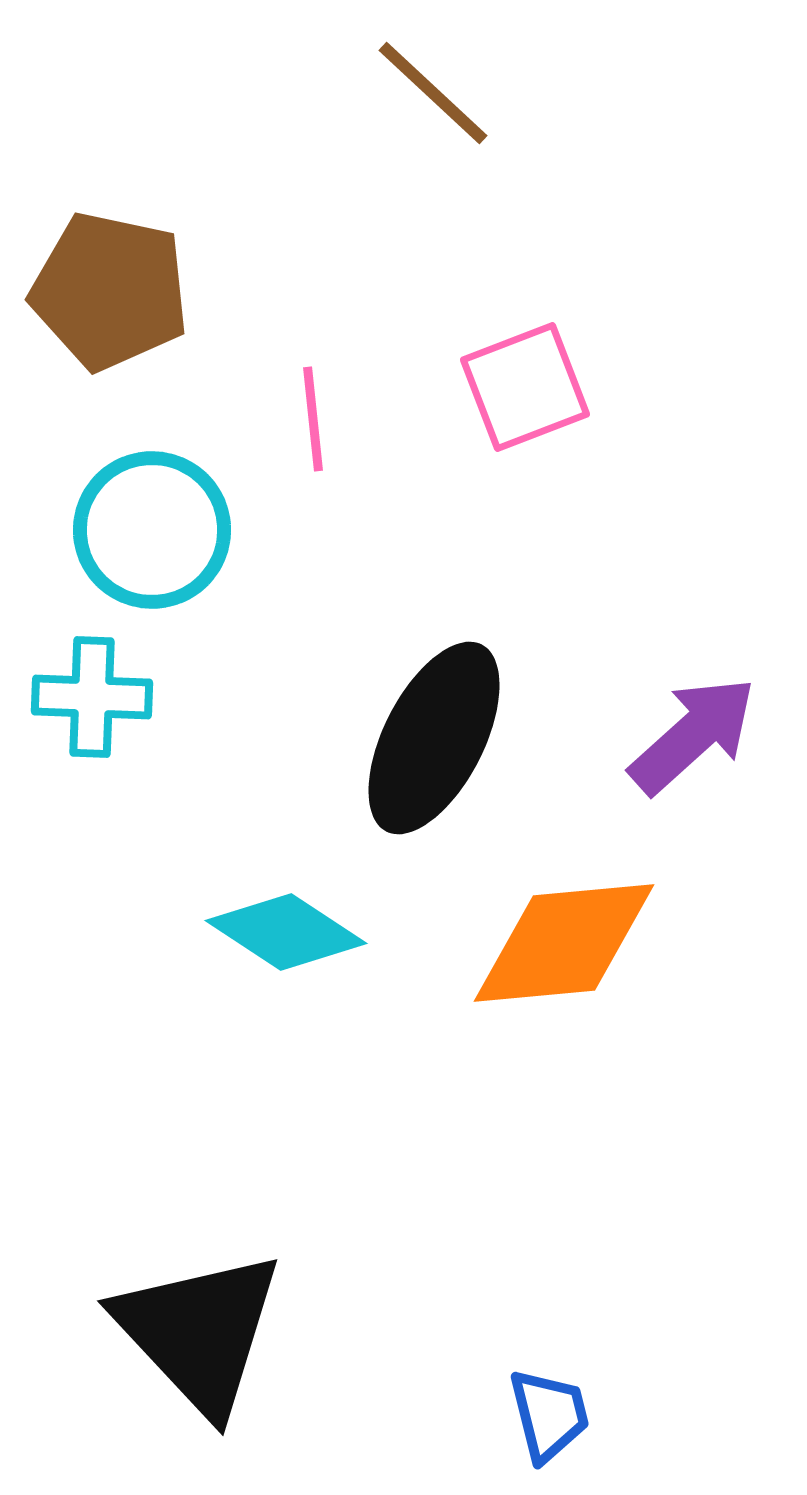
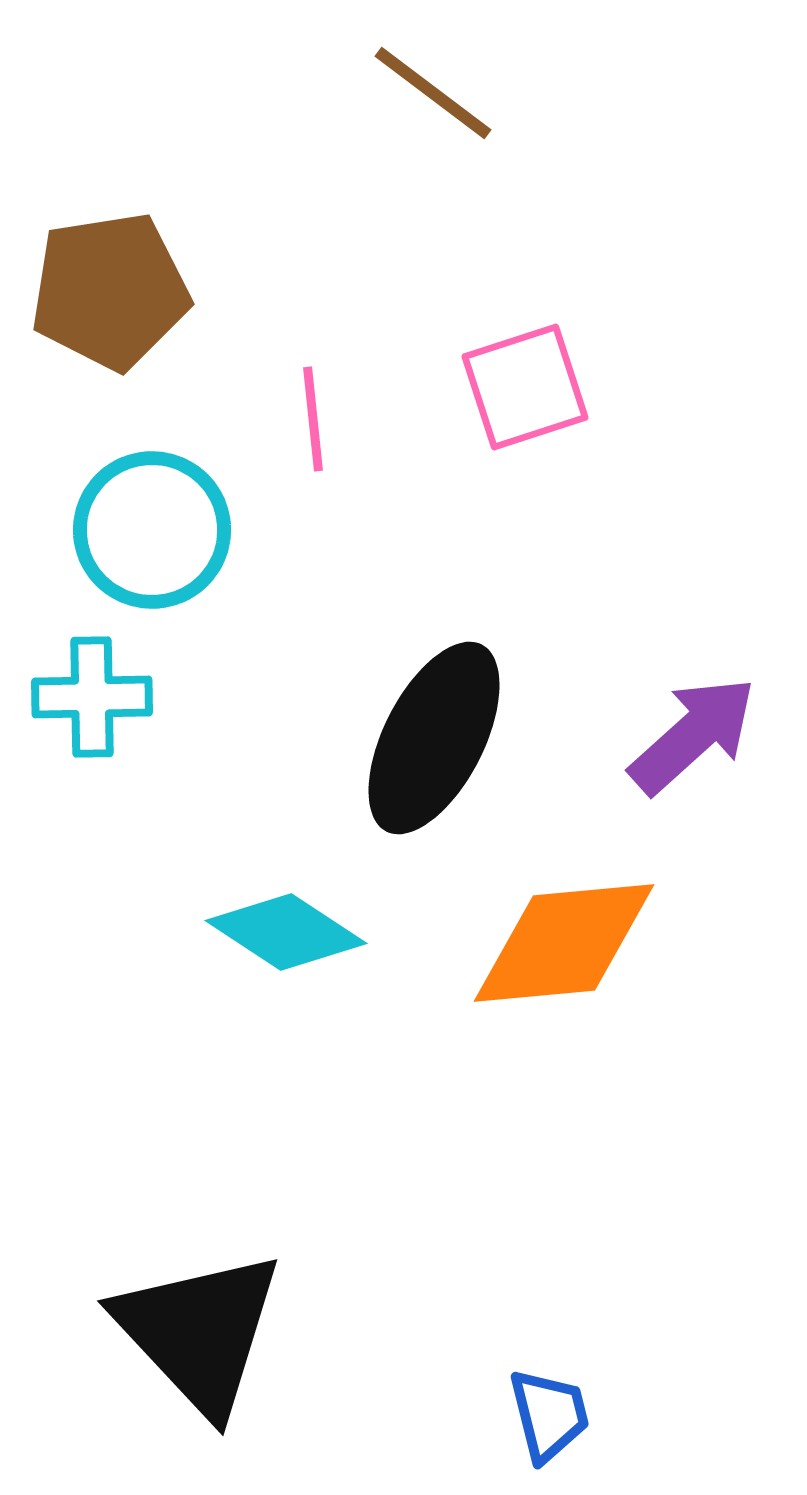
brown line: rotated 6 degrees counterclockwise
brown pentagon: rotated 21 degrees counterclockwise
pink square: rotated 3 degrees clockwise
cyan cross: rotated 3 degrees counterclockwise
